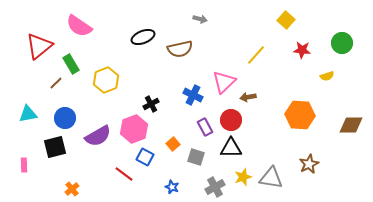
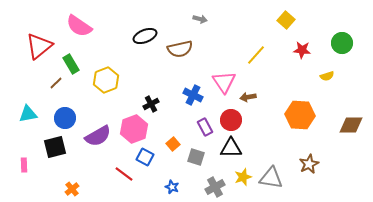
black ellipse: moved 2 px right, 1 px up
pink triangle: rotated 20 degrees counterclockwise
